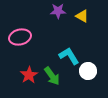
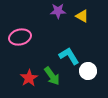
red star: moved 3 px down
